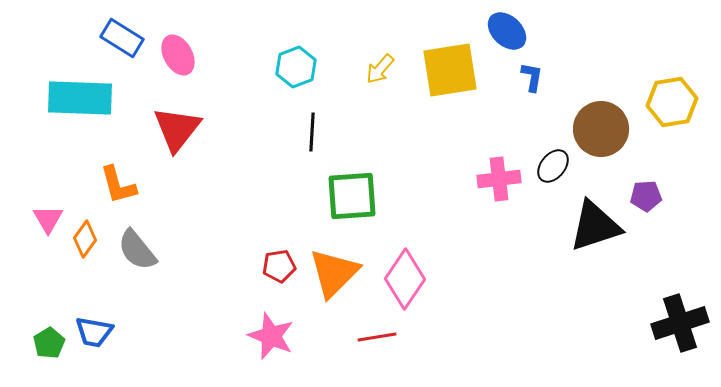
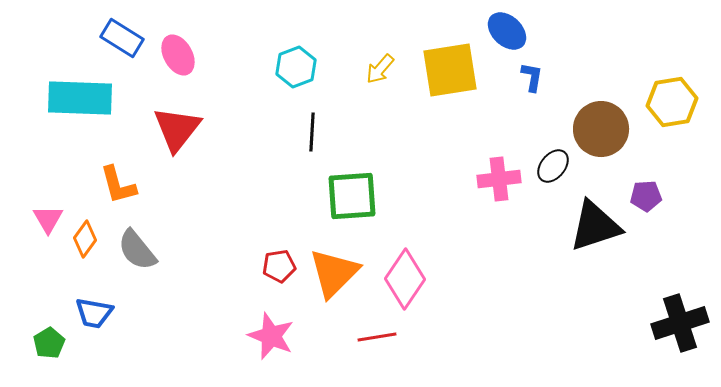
blue trapezoid: moved 19 px up
